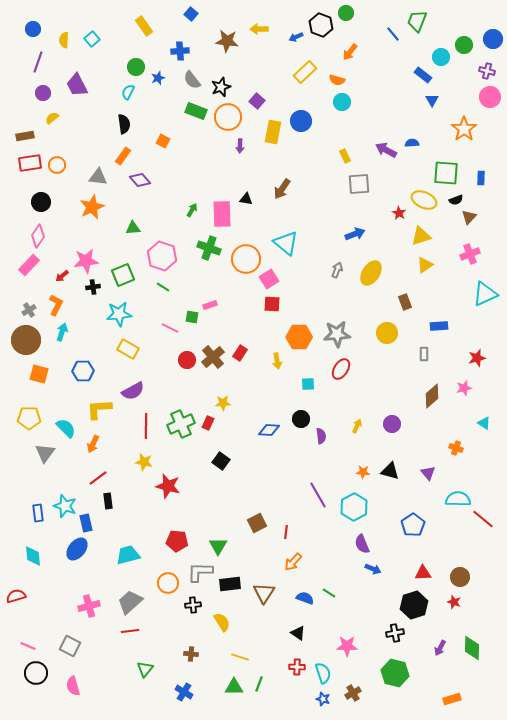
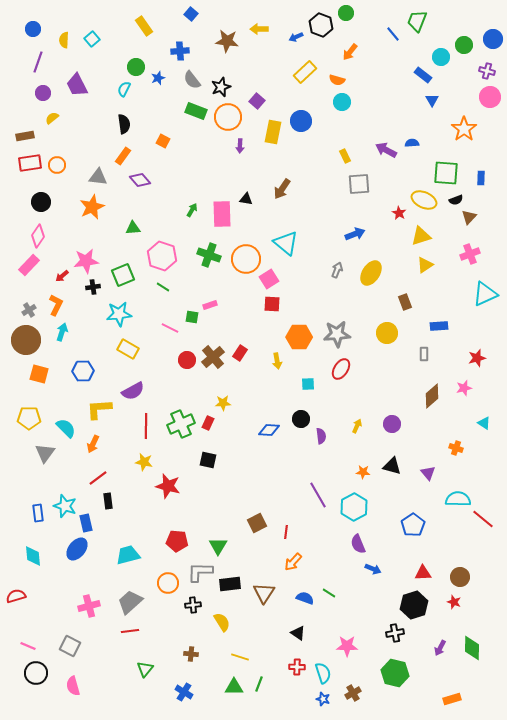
cyan semicircle at (128, 92): moved 4 px left, 3 px up
green cross at (209, 248): moved 7 px down
black square at (221, 461): moved 13 px left, 1 px up; rotated 24 degrees counterclockwise
black triangle at (390, 471): moved 2 px right, 5 px up
purple semicircle at (362, 544): moved 4 px left
